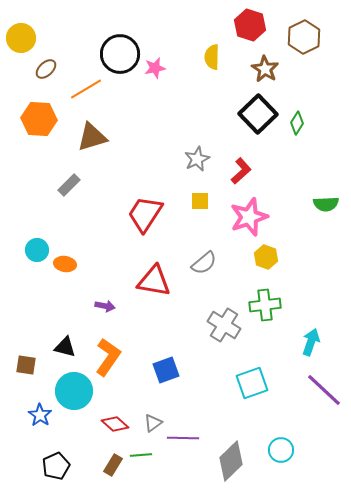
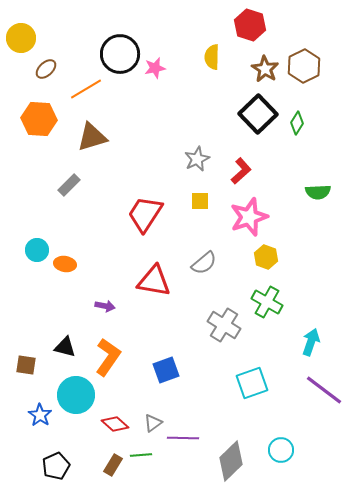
brown hexagon at (304, 37): moved 29 px down
green semicircle at (326, 204): moved 8 px left, 12 px up
green cross at (265, 305): moved 2 px right, 3 px up; rotated 36 degrees clockwise
purple line at (324, 390): rotated 6 degrees counterclockwise
cyan circle at (74, 391): moved 2 px right, 4 px down
